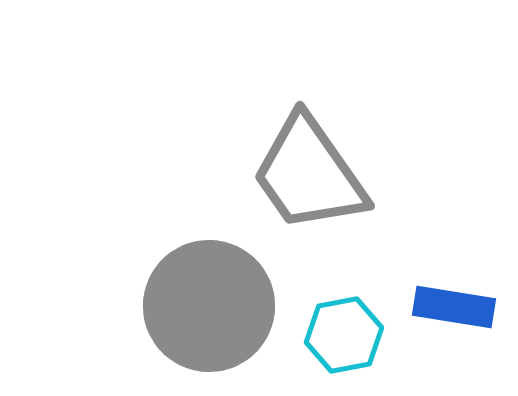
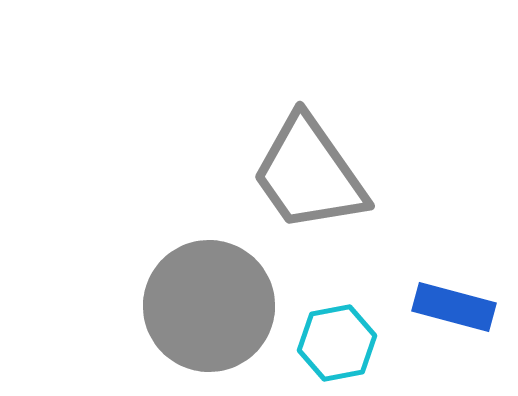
blue rectangle: rotated 6 degrees clockwise
cyan hexagon: moved 7 px left, 8 px down
